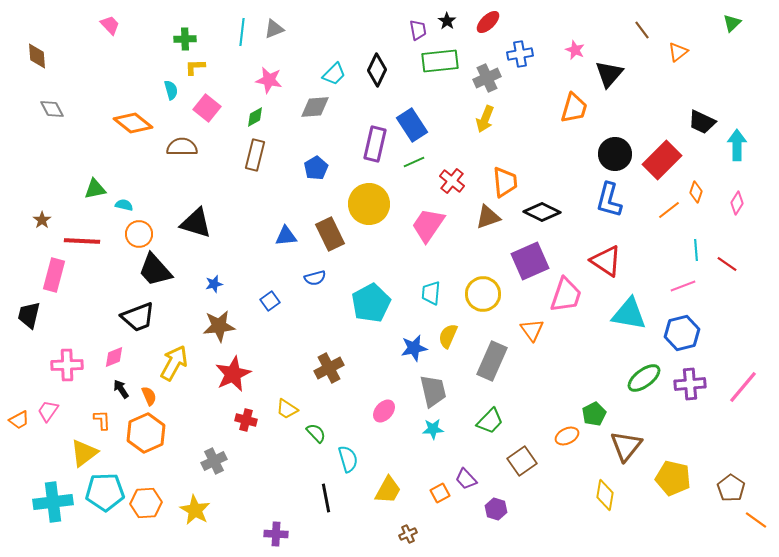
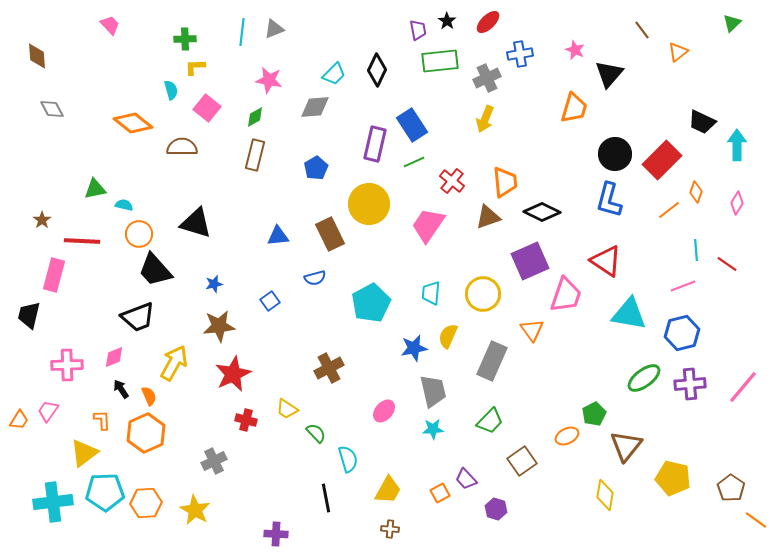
blue triangle at (286, 236): moved 8 px left
orange trapezoid at (19, 420): rotated 30 degrees counterclockwise
brown cross at (408, 534): moved 18 px left, 5 px up; rotated 30 degrees clockwise
